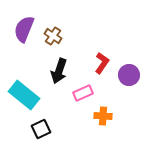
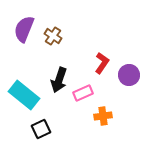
black arrow: moved 9 px down
orange cross: rotated 12 degrees counterclockwise
